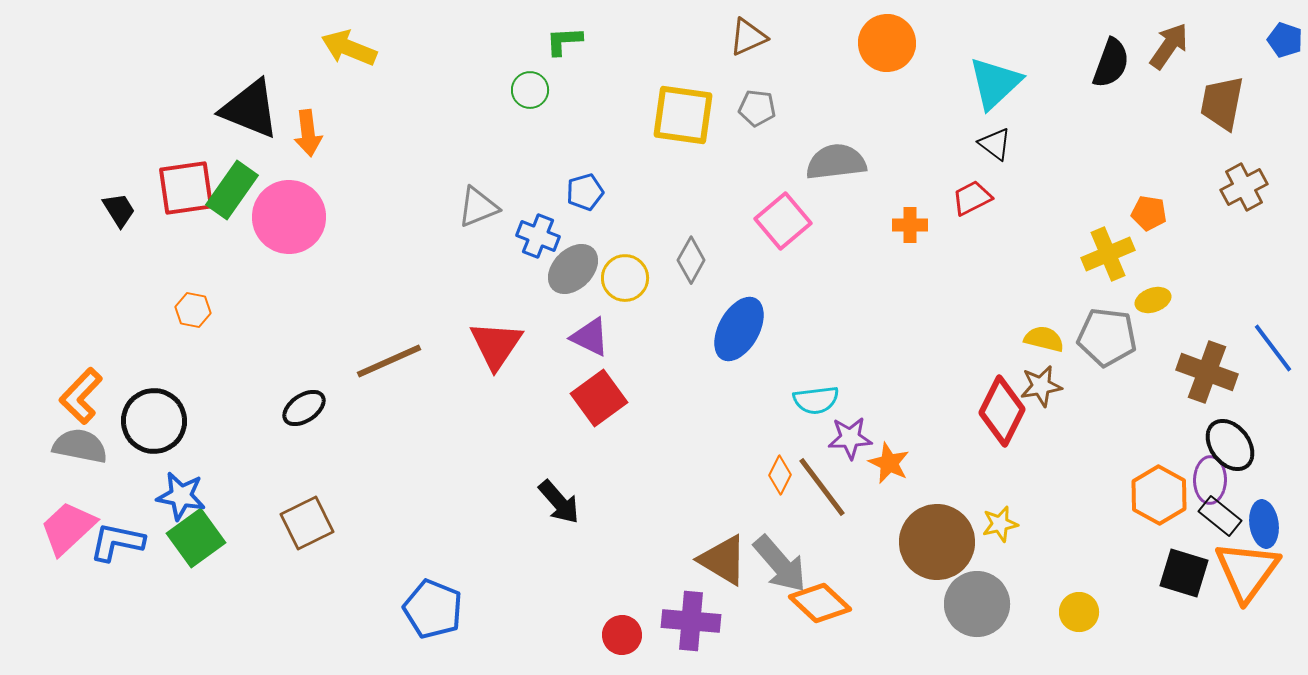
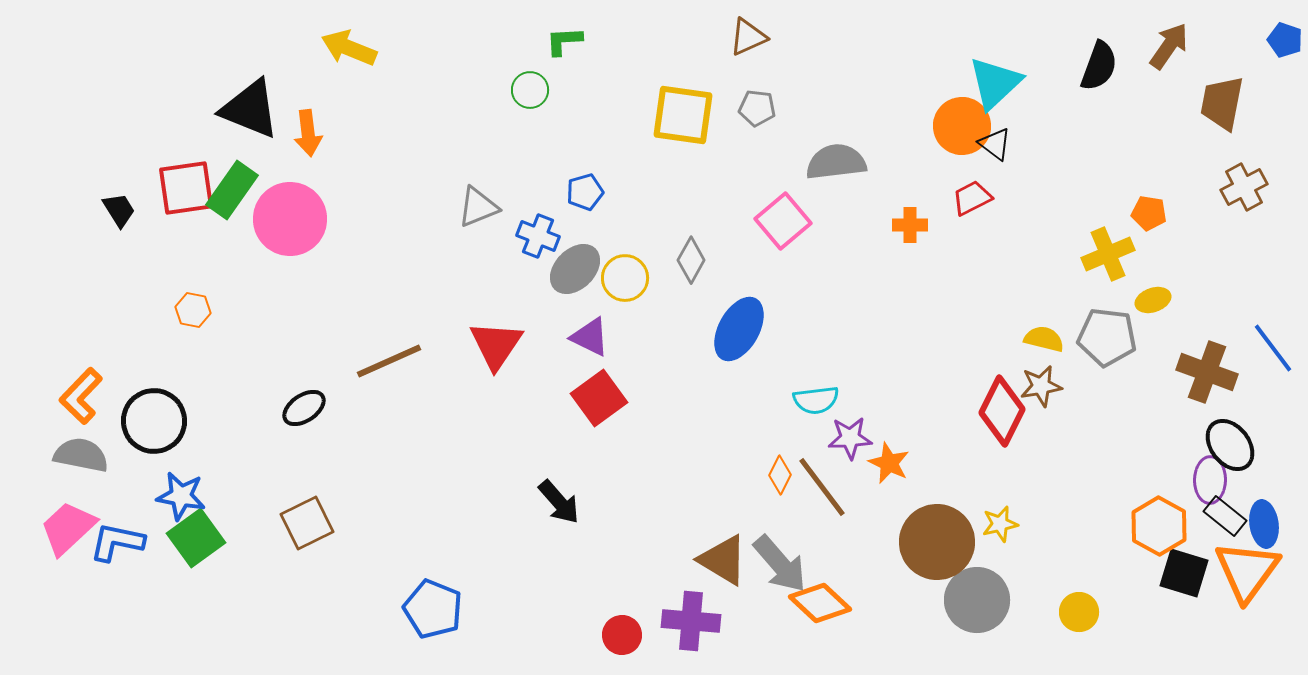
orange circle at (887, 43): moved 75 px right, 83 px down
black semicircle at (1111, 63): moved 12 px left, 3 px down
pink circle at (289, 217): moved 1 px right, 2 px down
gray ellipse at (573, 269): moved 2 px right
gray semicircle at (80, 446): moved 1 px right, 9 px down
orange hexagon at (1159, 495): moved 31 px down
black rectangle at (1220, 516): moved 5 px right
gray circle at (977, 604): moved 4 px up
